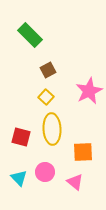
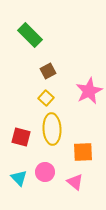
brown square: moved 1 px down
yellow square: moved 1 px down
